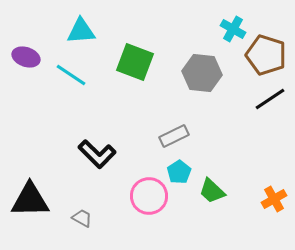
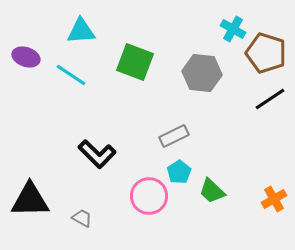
brown pentagon: moved 2 px up
